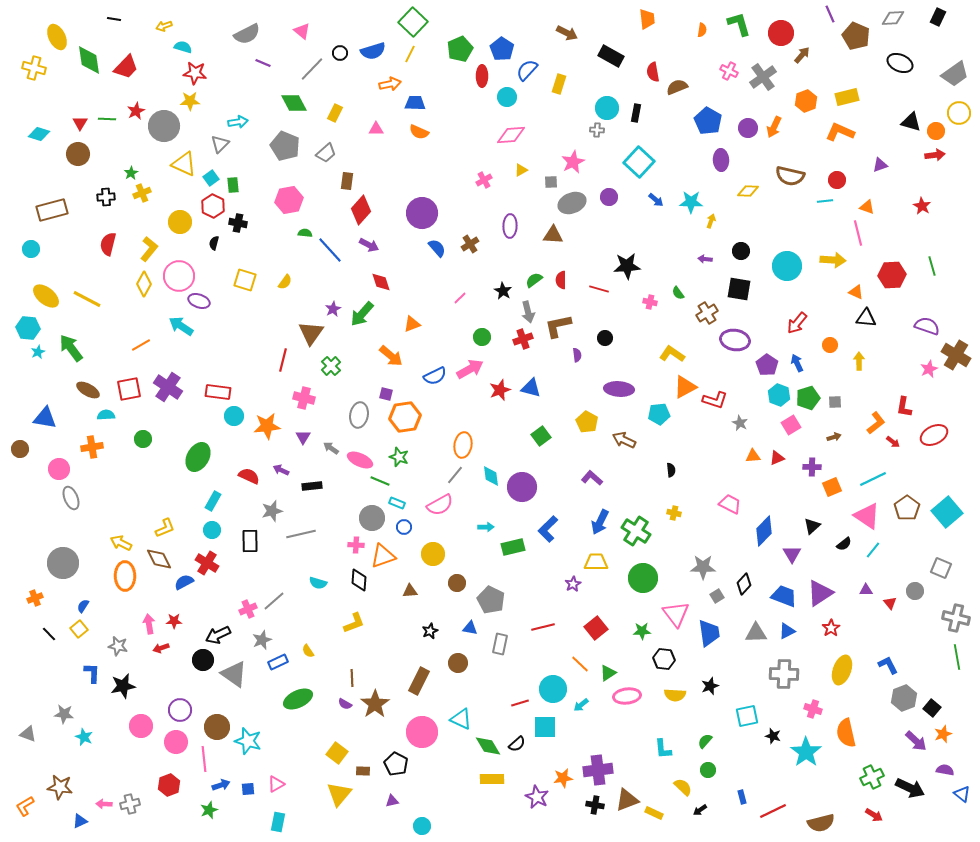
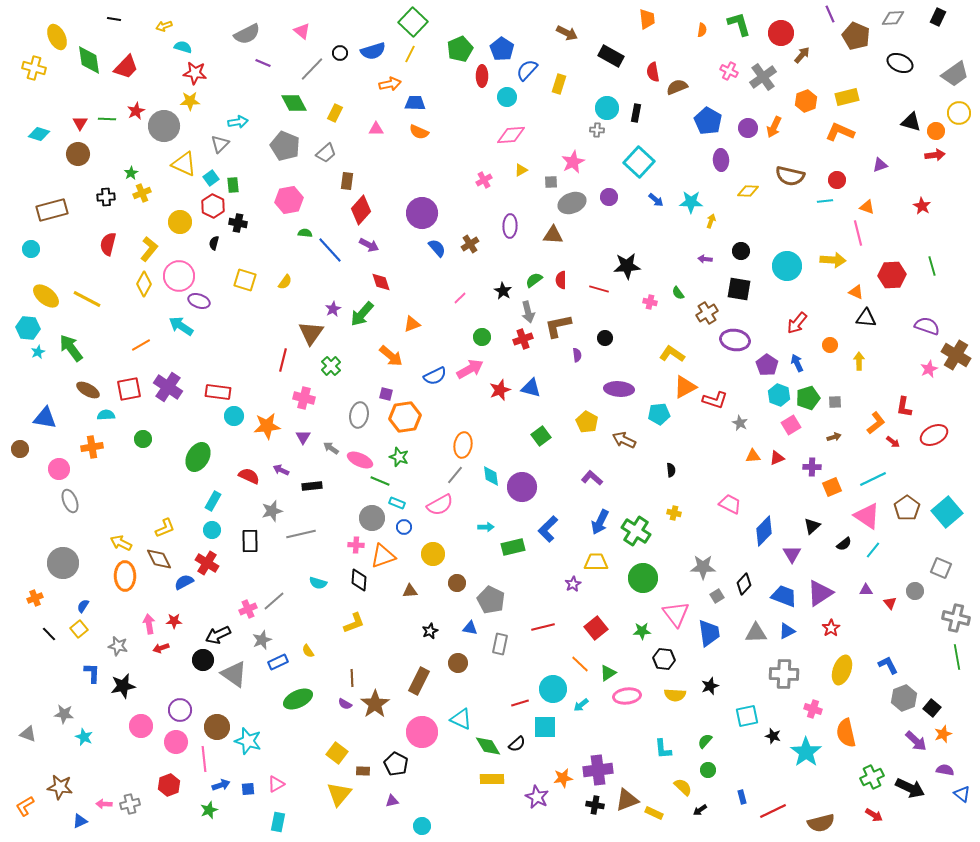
gray ellipse at (71, 498): moved 1 px left, 3 px down
